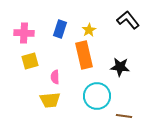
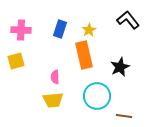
pink cross: moved 3 px left, 3 px up
yellow square: moved 14 px left
black star: rotated 30 degrees counterclockwise
yellow trapezoid: moved 3 px right
